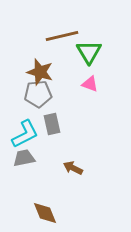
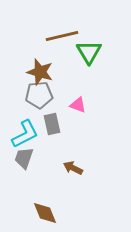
pink triangle: moved 12 px left, 21 px down
gray pentagon: moved 1 px right, 1 px down
gray trapezoid: rotated 60 degrees counterclockwise
